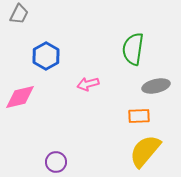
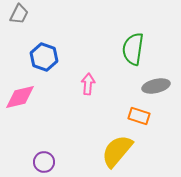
blue hexagon: moved 2 px left, 1 px down; rotated 12 degrees counterclockwise
pink arrow: rotated 110 degrees clockwise
orange rectangle: rotated 20 degrees clockwise
yellow semicircle: moved 28 px left
purple circle: moved 12 px left
